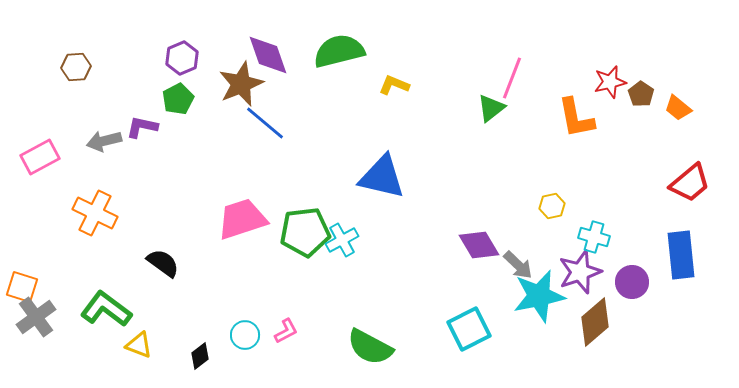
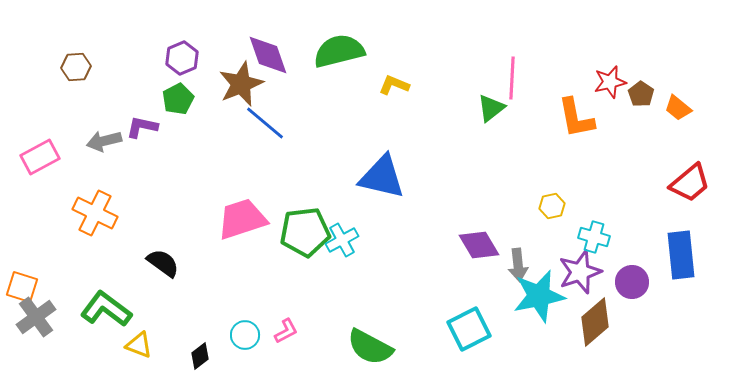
pink line at (512, 78): rotated 18 degrees counterclockwise
gray arrow at (518, 265): rotated 40 degrees clockwise
